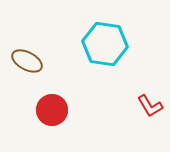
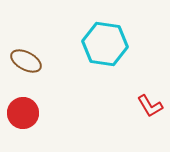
brown ellipse: moved 1 px left
red circle: moved 29 px left, 3 px down
